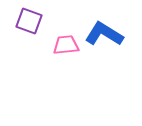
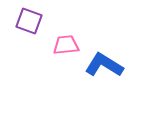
blue L-shape: moved 31 px down
